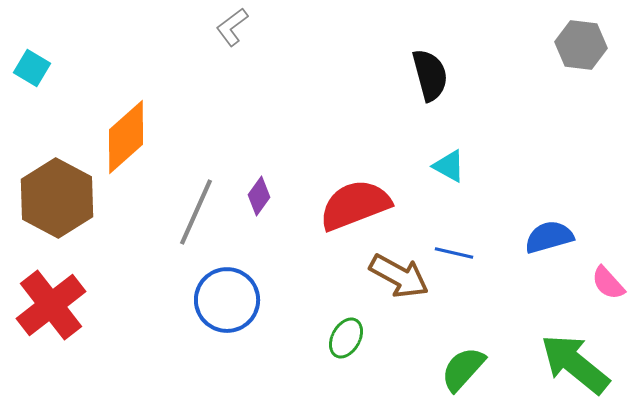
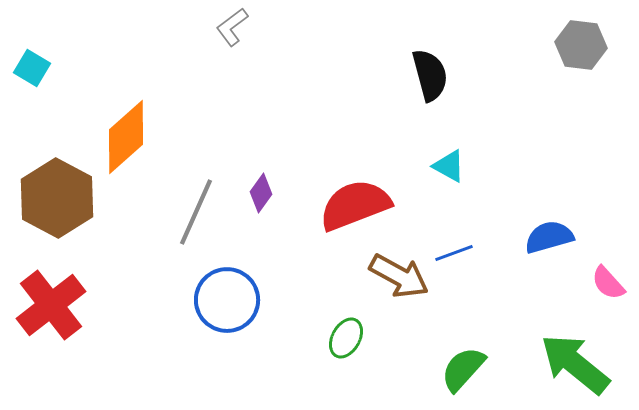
purple diamond: moved 2 px right, 3 px up
blue line: rotated 33 degrees counterclockwise
